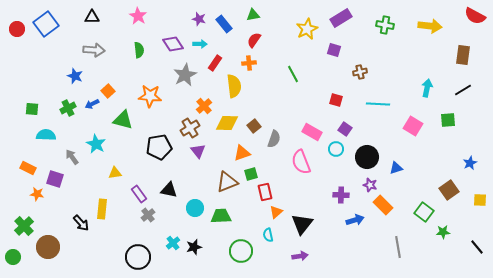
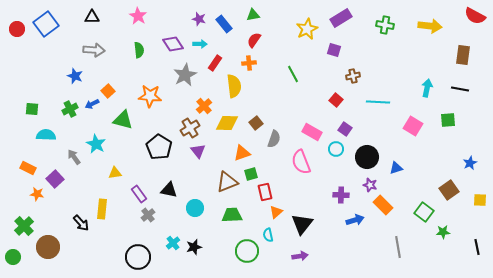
brown cross at (360, 72): moved 7 px left, 4 px down
black line at (463, 90): moved 3 px left, 1 px up; rotated 42 degrees clockwise
red square at (336, 100): rotated 24 degrees clockwise
cyan line at (378, 104): moved 2 px up
green cross at (68, 108): moved 2 px right, 1 px down
brown square at (254, 126): moved 2 px right, 3 px up
black pentagon at (159, 147): rotated 30 degrees counterclockwise
gray arrow at (72, 157): moved 2 px right
purple square at (55, 179): rotated 30 degrees clockwise
green trapezoid at (221, 216): moved 11 px right, 1 px up
black line at (477, 247): rotated 28 degrees clockwise
green circle at (241, 251): moved 6 px right
